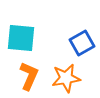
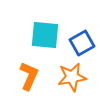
cyan square: moved 24 px right, 3 px up
orange star: moved 6 px right, 1 px up
